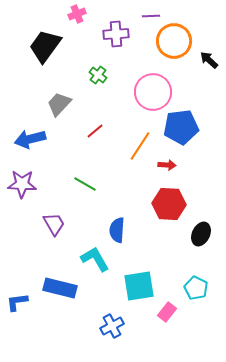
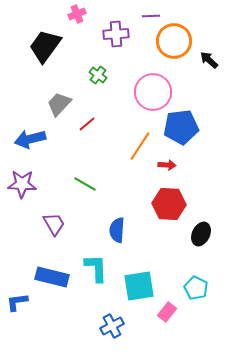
red line: moved 8 px left, 7 px up
cyan L-shape: moved 1 px right, 9 px down; rotated 28 degrees clockwise
blue rectangle: moved 8 px left, 11 px up
